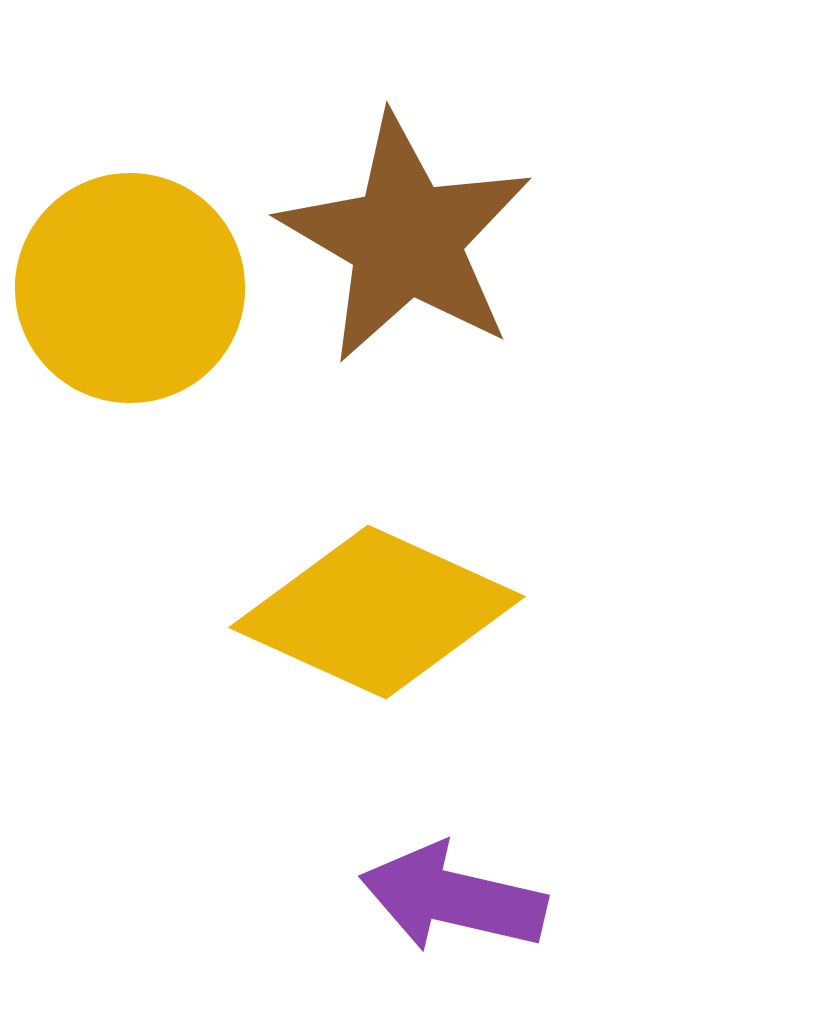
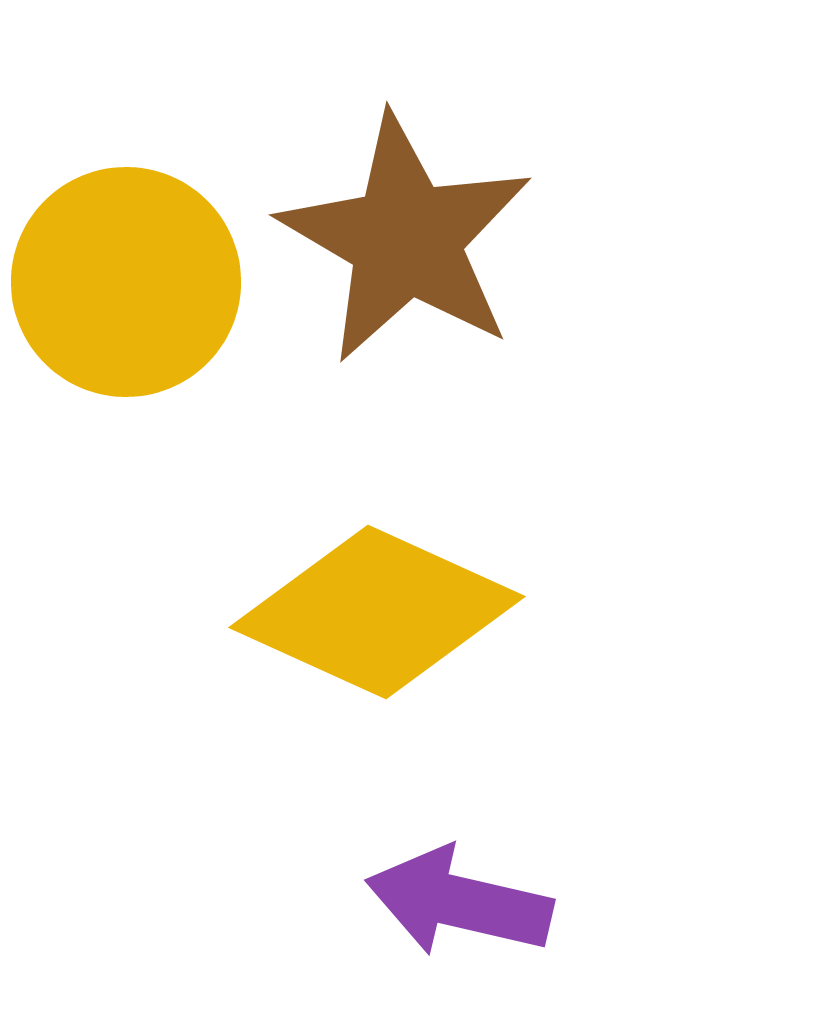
yellow circle: moved 4 px left, 6 px up
purple arrow: moved 6 px right, 4 px down
